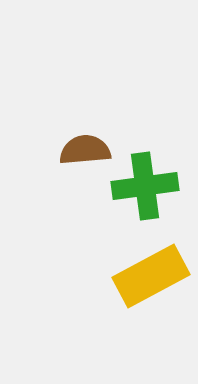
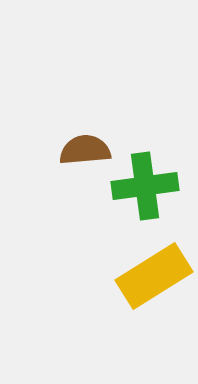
yellow rectangle: moved 3 px right; rotated 4 degrees counterclockwise
